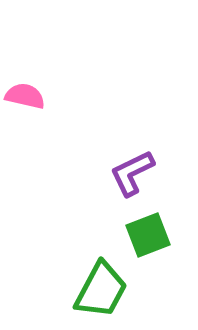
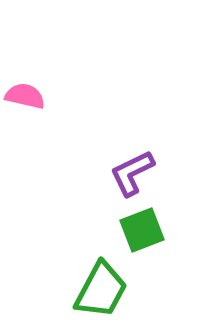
green square: moved 6 px left, 5 px up
